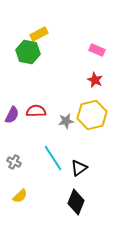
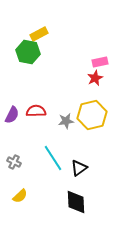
pink rectangle: moved 3 px right, 12 px down; rotated 35 degrees counterclockwise
red star: moved 2 px up; rotated 21 degrees clockwise
black diamond: rotated 25 degrees counterclockwise
